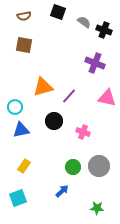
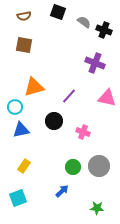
orange triangle: moved 9 px left
